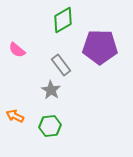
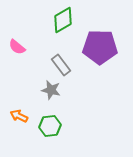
pink semicircle: moved 3 px up
gray star: rotated 18 degrees counterclockwise
orange arrow: moved 4 px right
